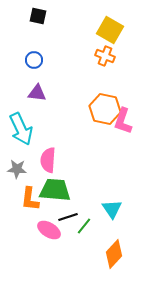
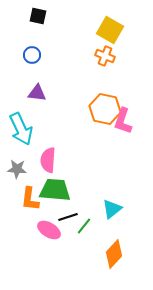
blue circle: moved 2 px left, 5 px up
cyan triangle: rotated 25 degrees clockwise
